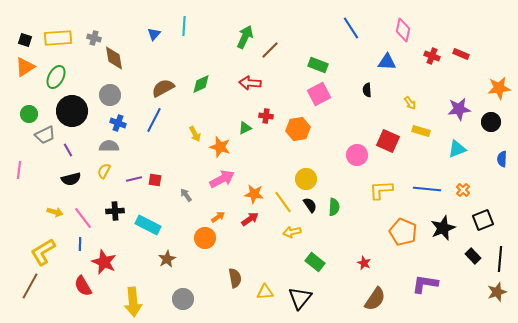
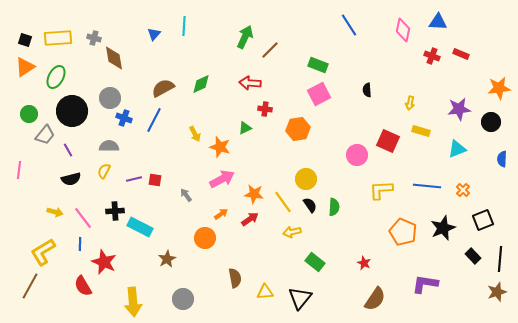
blue line at (351, 28): moved 2 px left, 3 px up
blue triangle at (387, 62): moved 51 px right, 40 px up
gray circle at (110, 95): moved 3 px down
yellow arrow at (410, 103): rotated 48 degrees clockwise
red cross at (266, 116): moved 1 px left, 7 px up
blue cross at (118, 123): moved 6 px right, 5 px up
gray trapezoid at (45, 135): rotated 25 degrees counterclockwise
blue line at (427, 189): moved 3 px up
orange arrow at (218, 217): moved 3 px right, 3 px up
cyan rectangle at (148, 225): moved 8 px left, 2 px down
